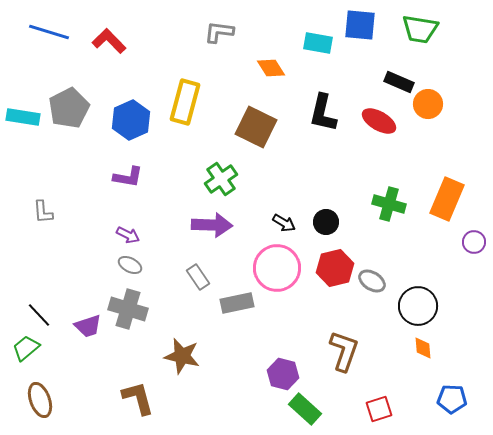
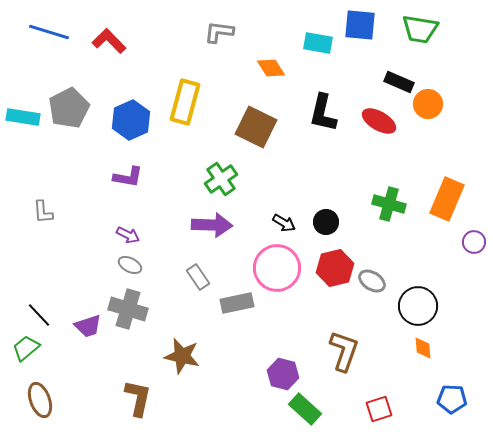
brown L-shape at (138, 398): rotated 27 degrees clockwise
